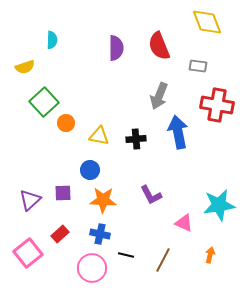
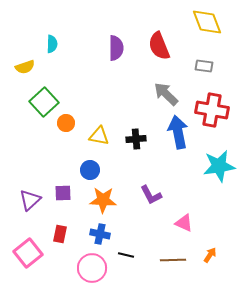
cyan semicircle: moved 4 px down
gray rectangle: moved 6 px right
gray arrow: moved 7 px right, 2 px up; rotated 112 degrees clockwise
red cross: moved 5 px left, 5 px down
cyan star: moved 39 px up
red rectangle: rotated 36 degrees counterclockwise
orange arrow: rotated 21 degrees clockwise
brown line: moved 10 px right; rotated 60 degrees clockwise
